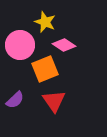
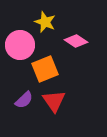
pink diamond: moved 12 px right, 4 px up
purple semicircle: moved 9 px right
